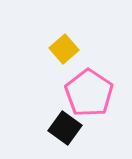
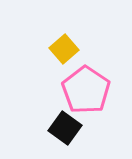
pink pentagon: moved 3 px left, 3 px up
